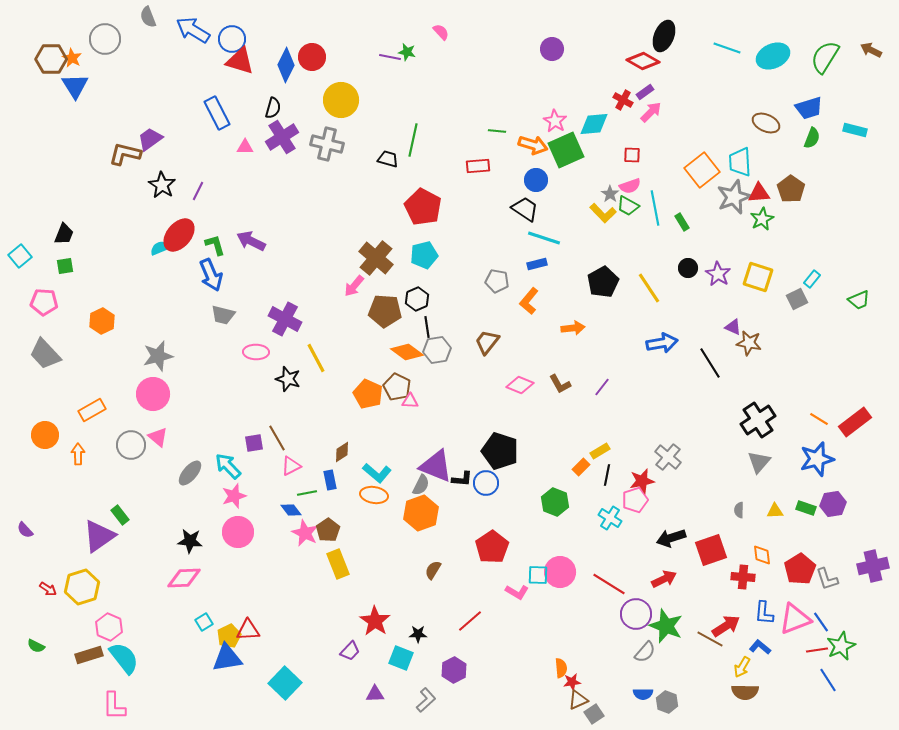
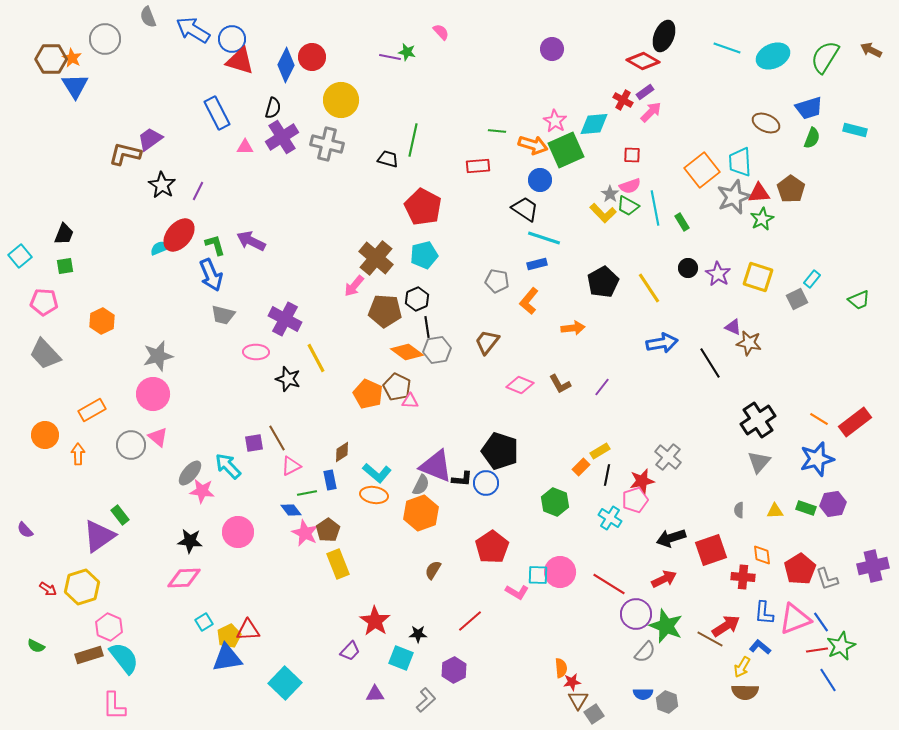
blue circle at (536, 180): moved 4 px right
pink star at (234, 496): moved 32 px left, 5 px up; rotated 25 degrees clockwise
brown triangle at (578, 700): rotated 35 degrees counterclockwise
